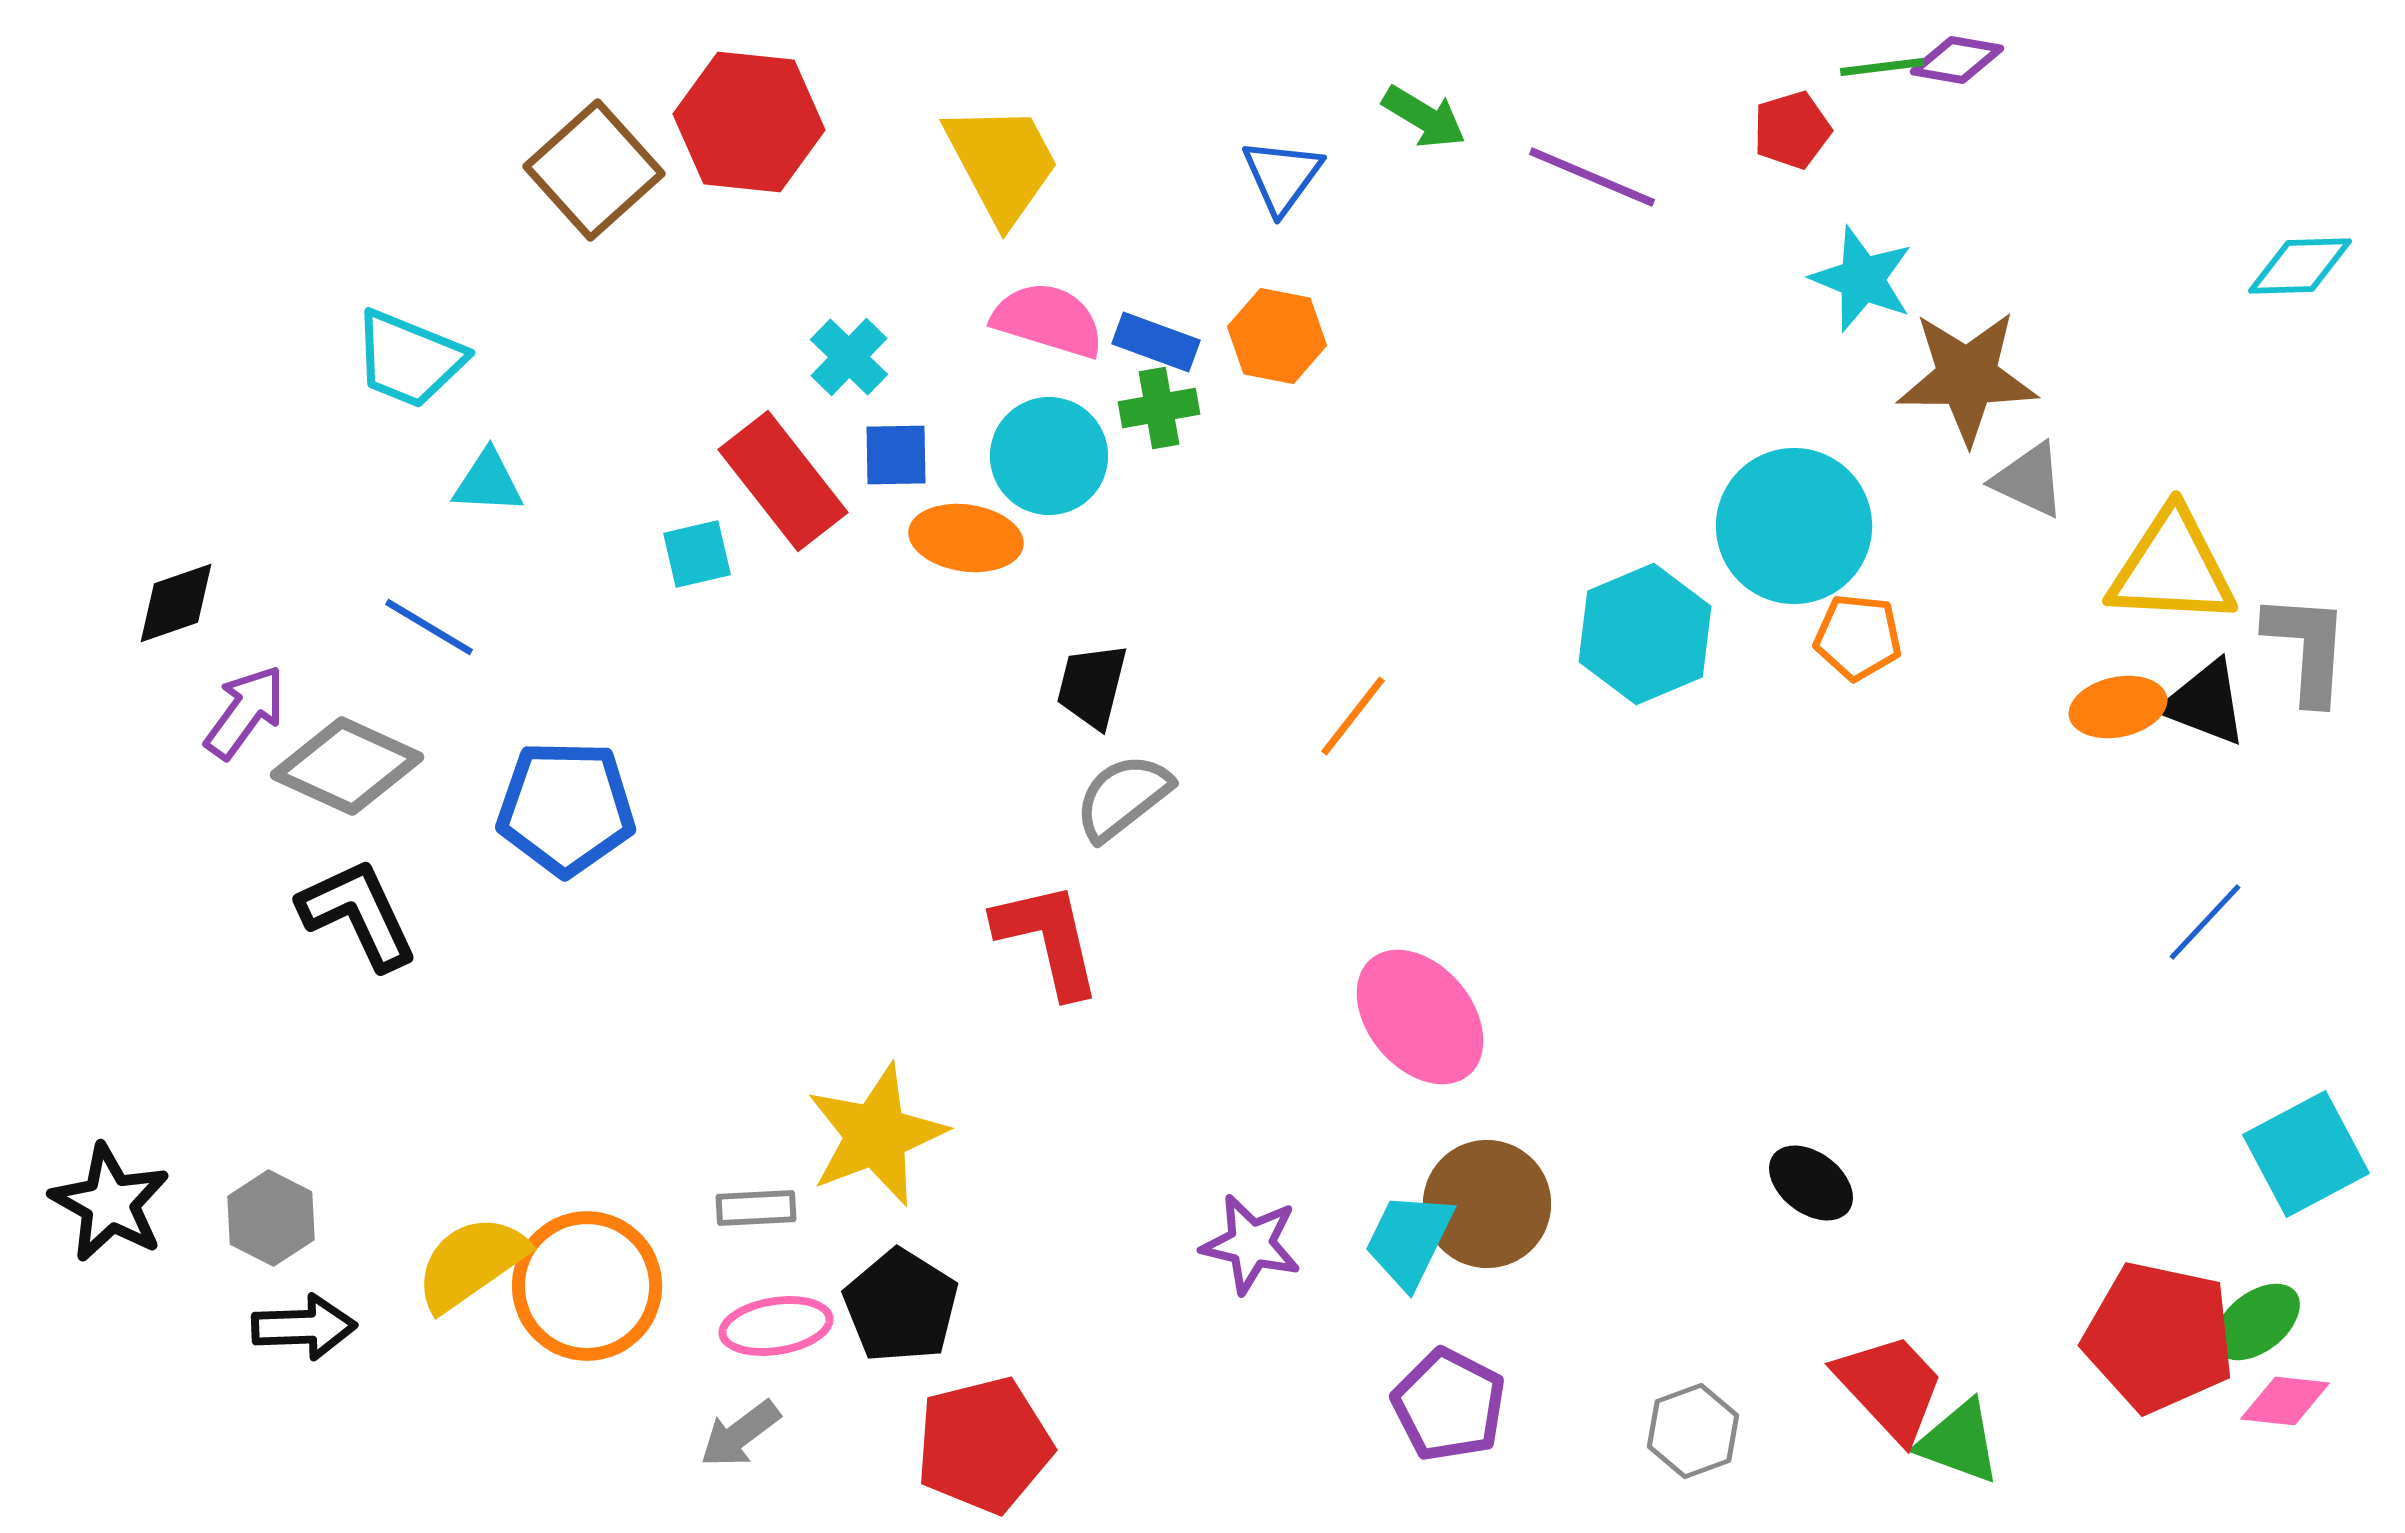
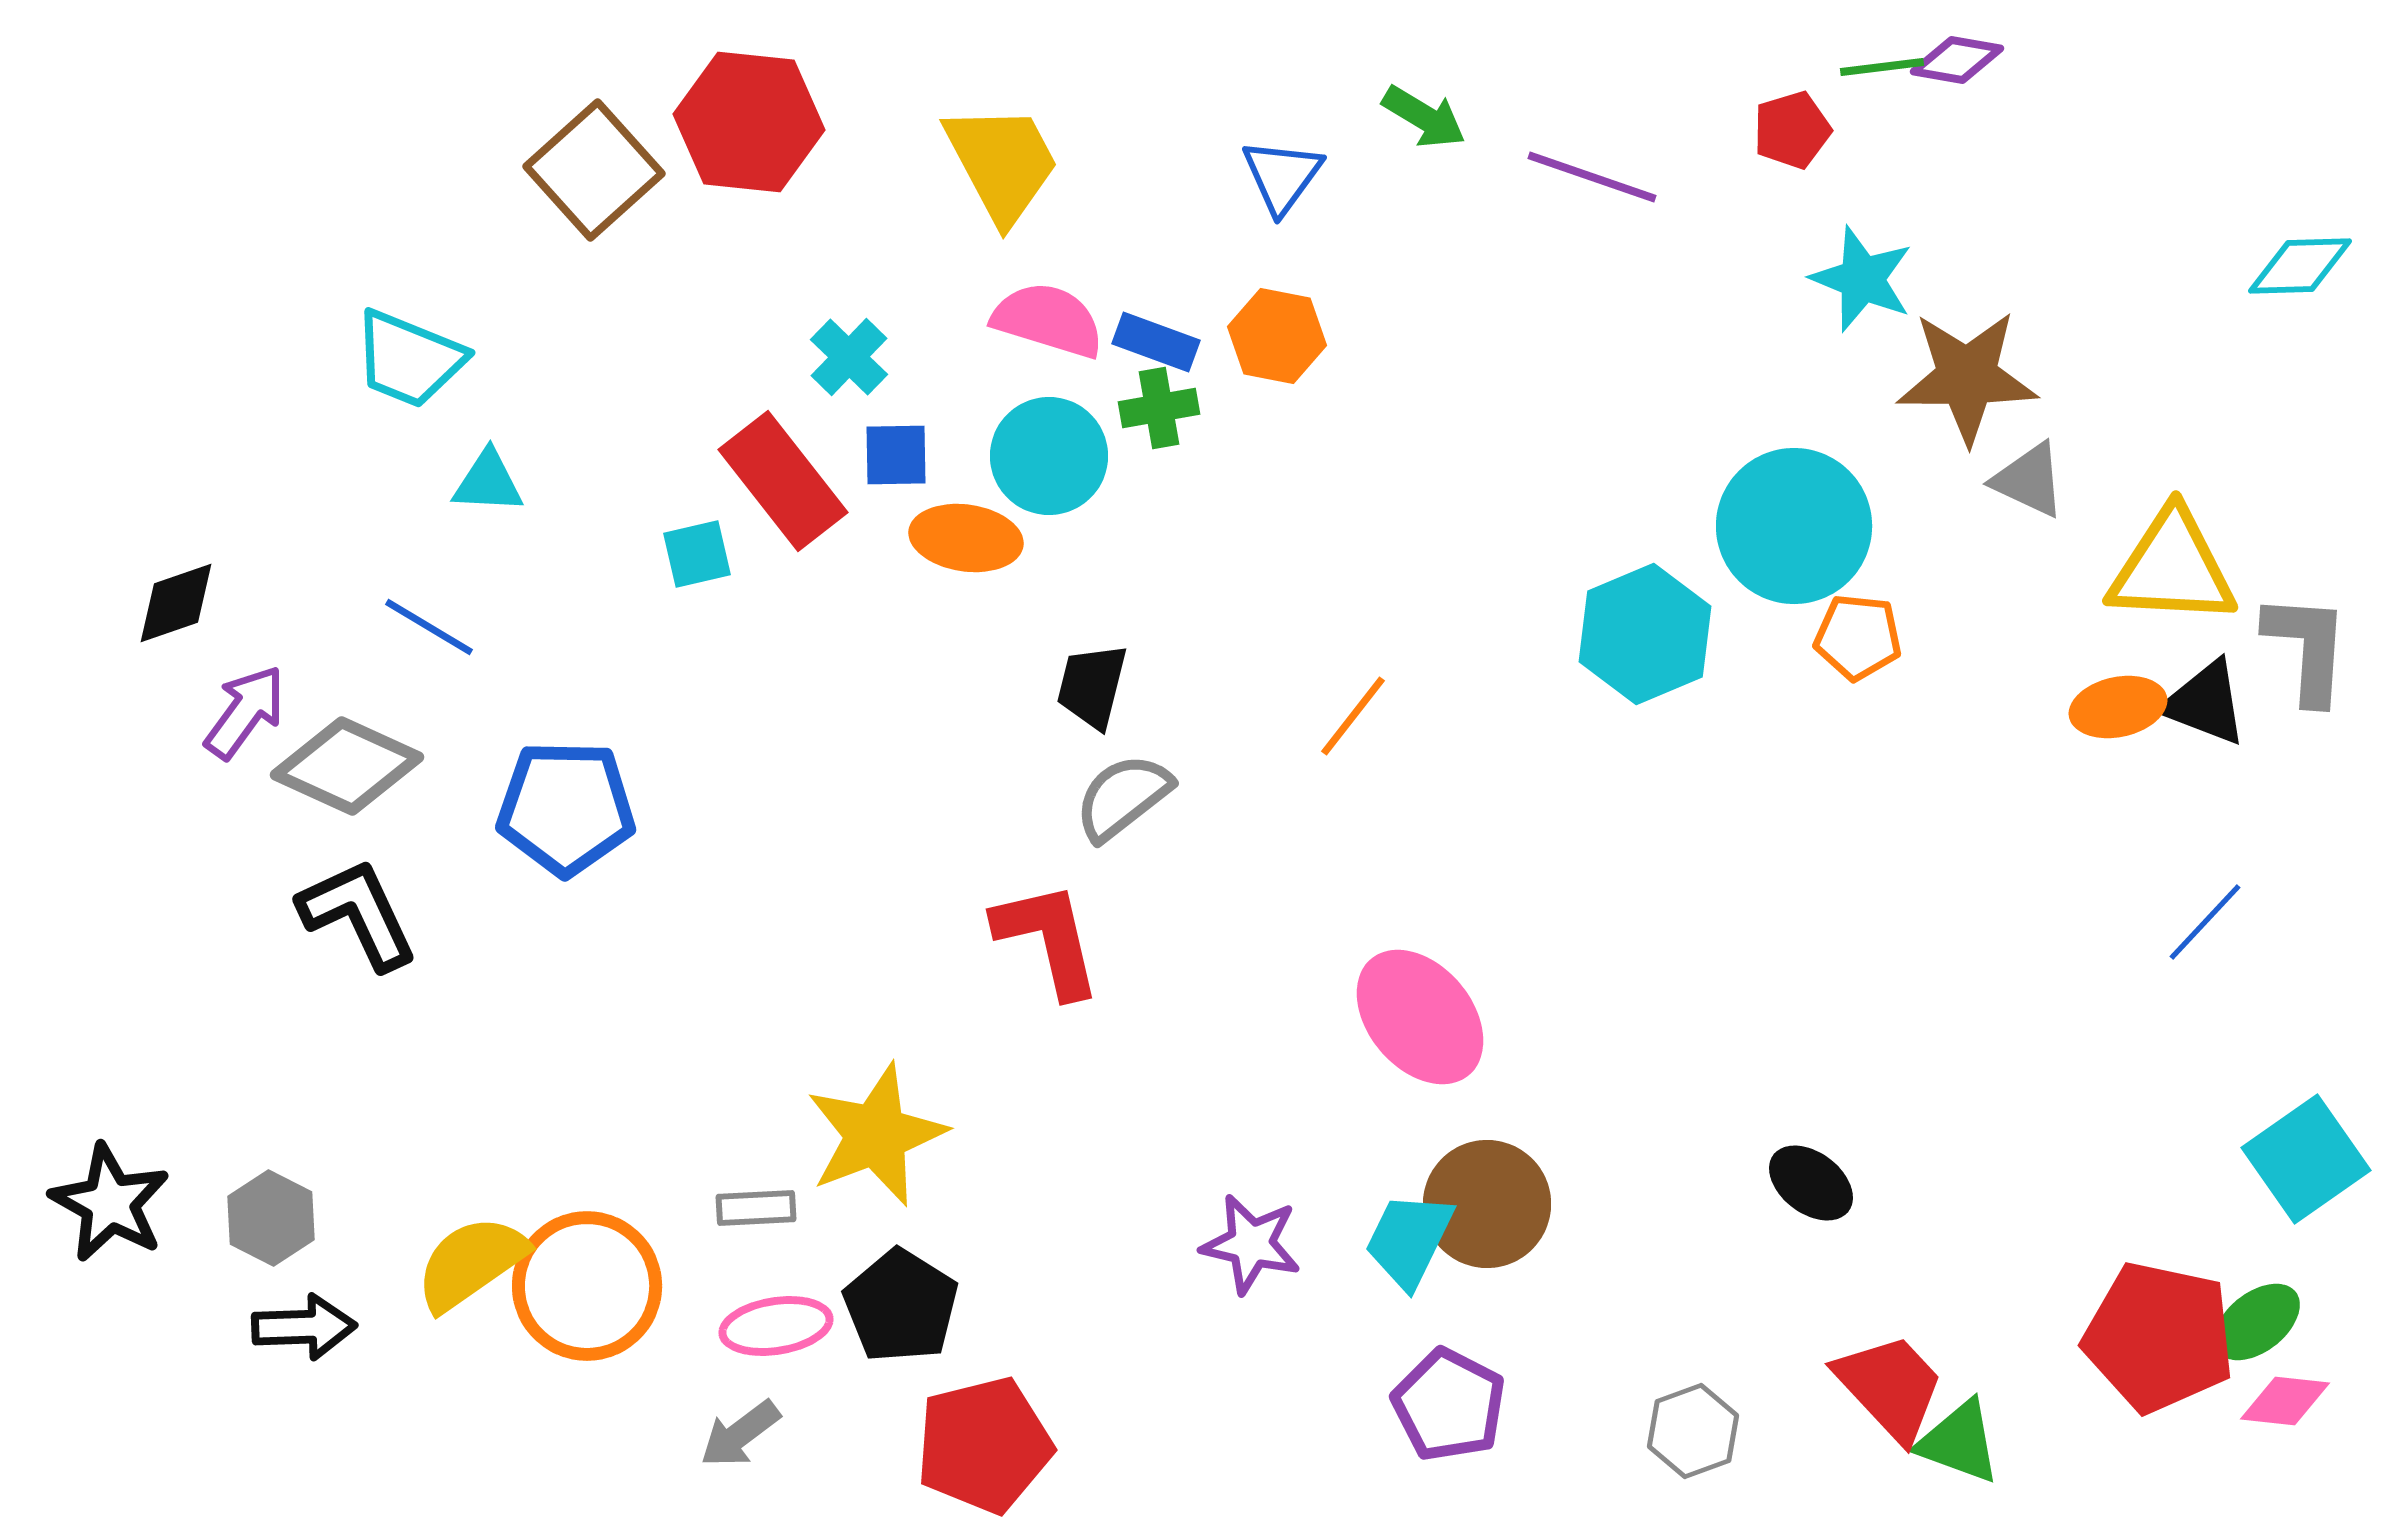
purple line at (1592, 177): rotated 4 degrees counterclockwise
cyan square at (2306, 1154): moved 5 px down; rotated 7 degrees counterclockwise
